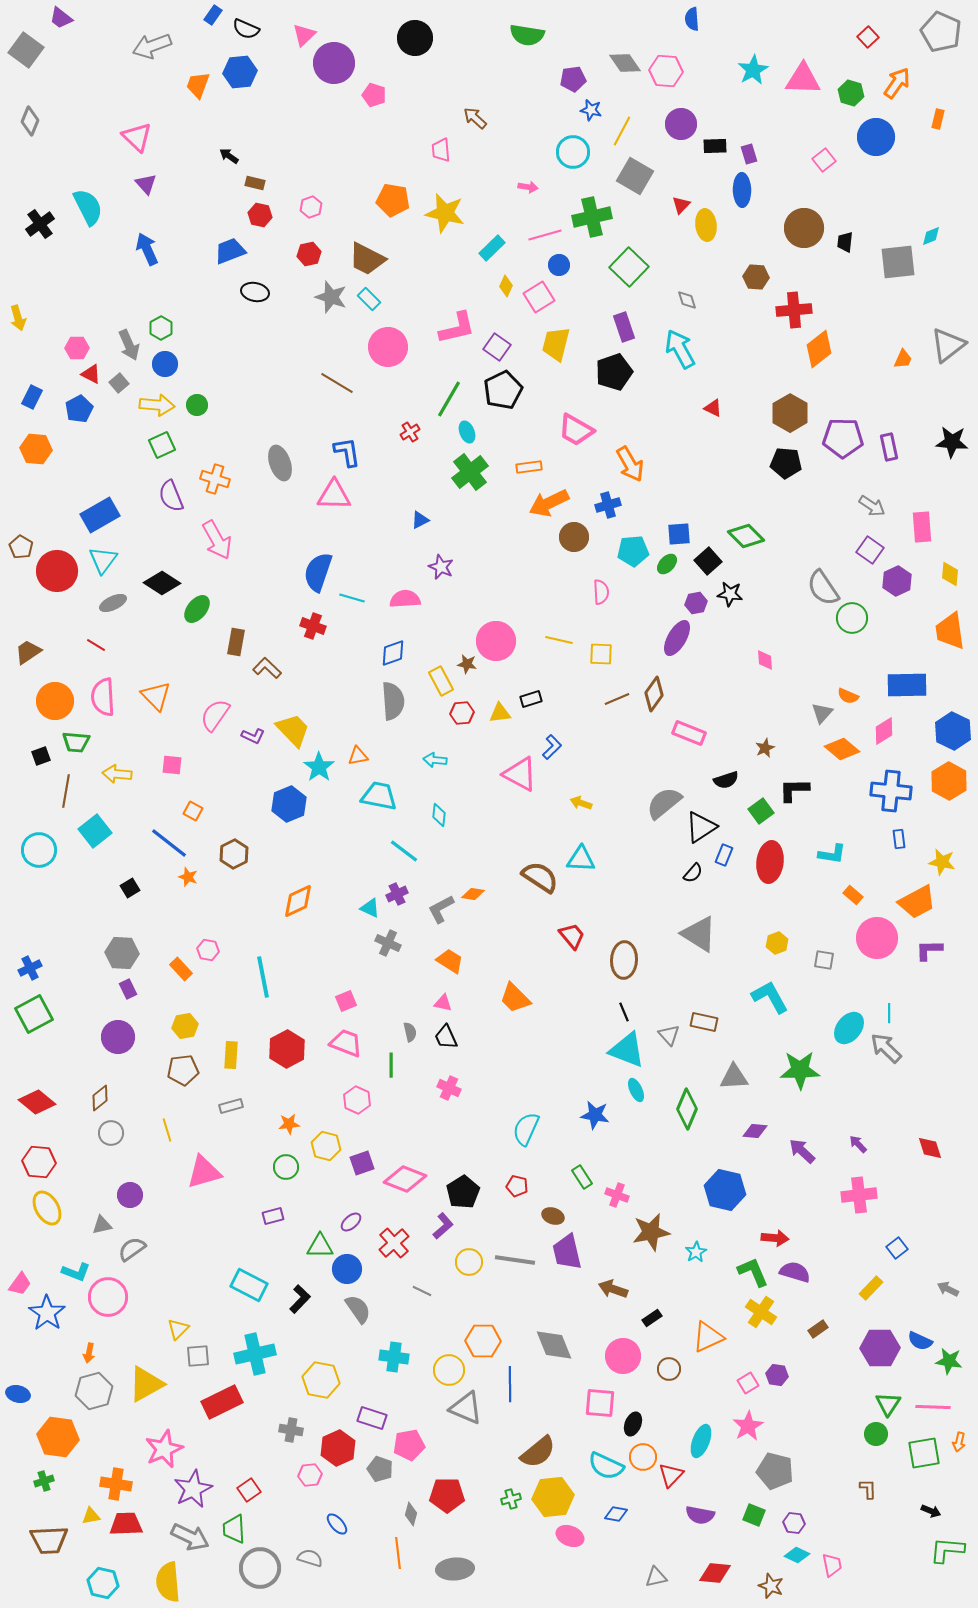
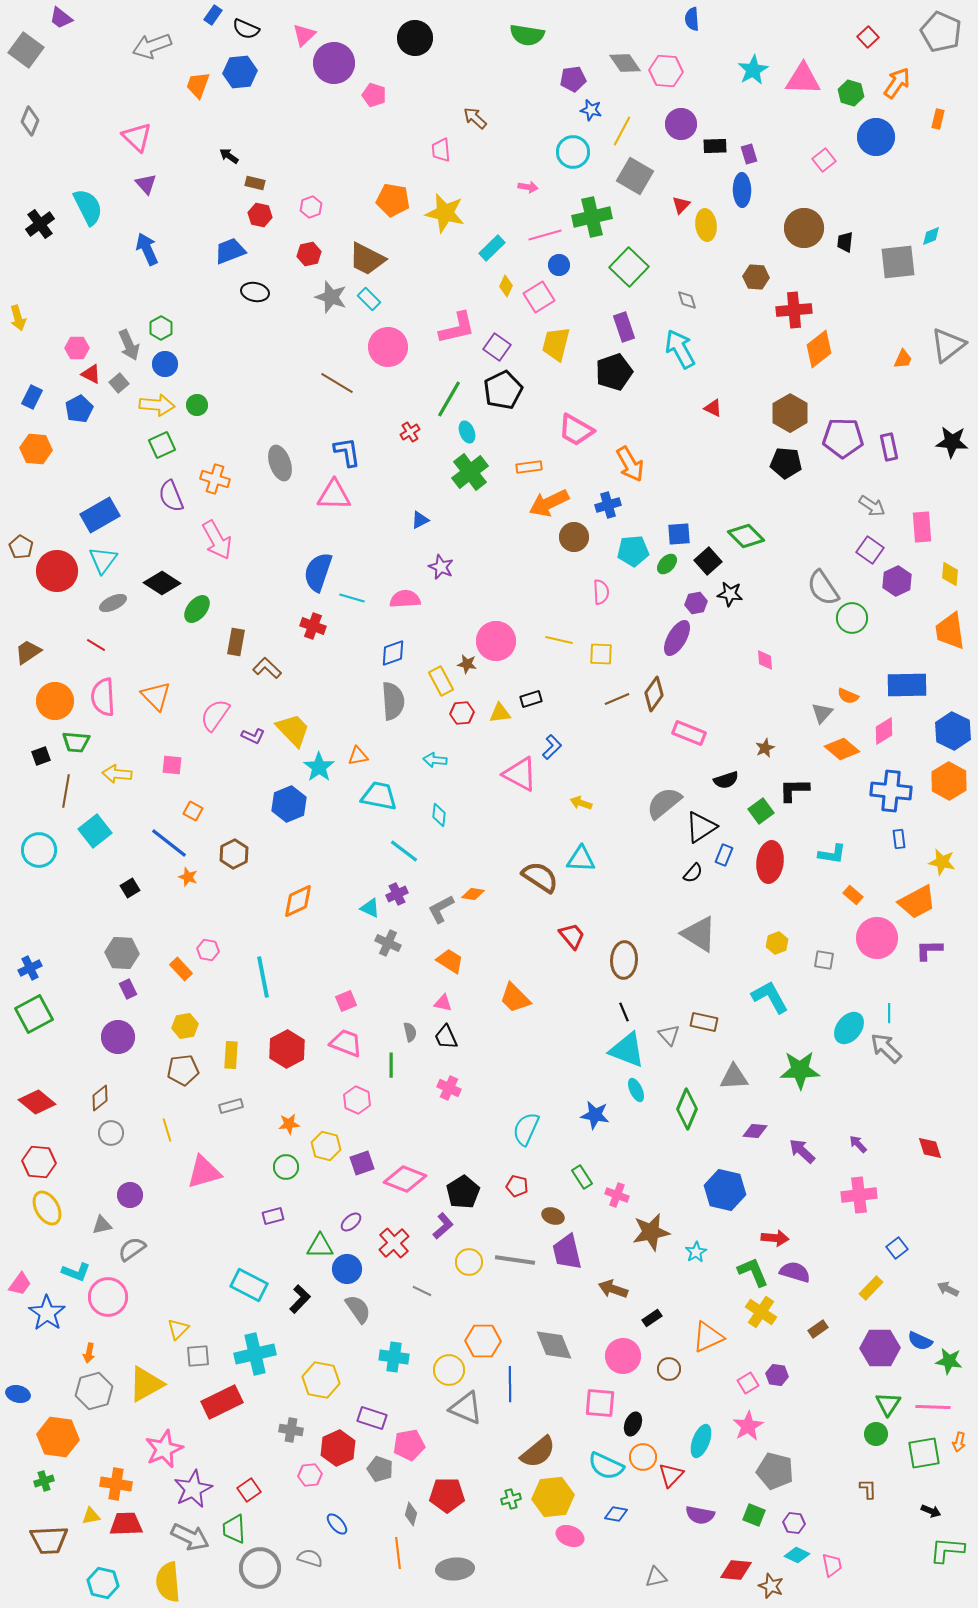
red diamond at (715, 1573): moved 21 px right, 3 px up
